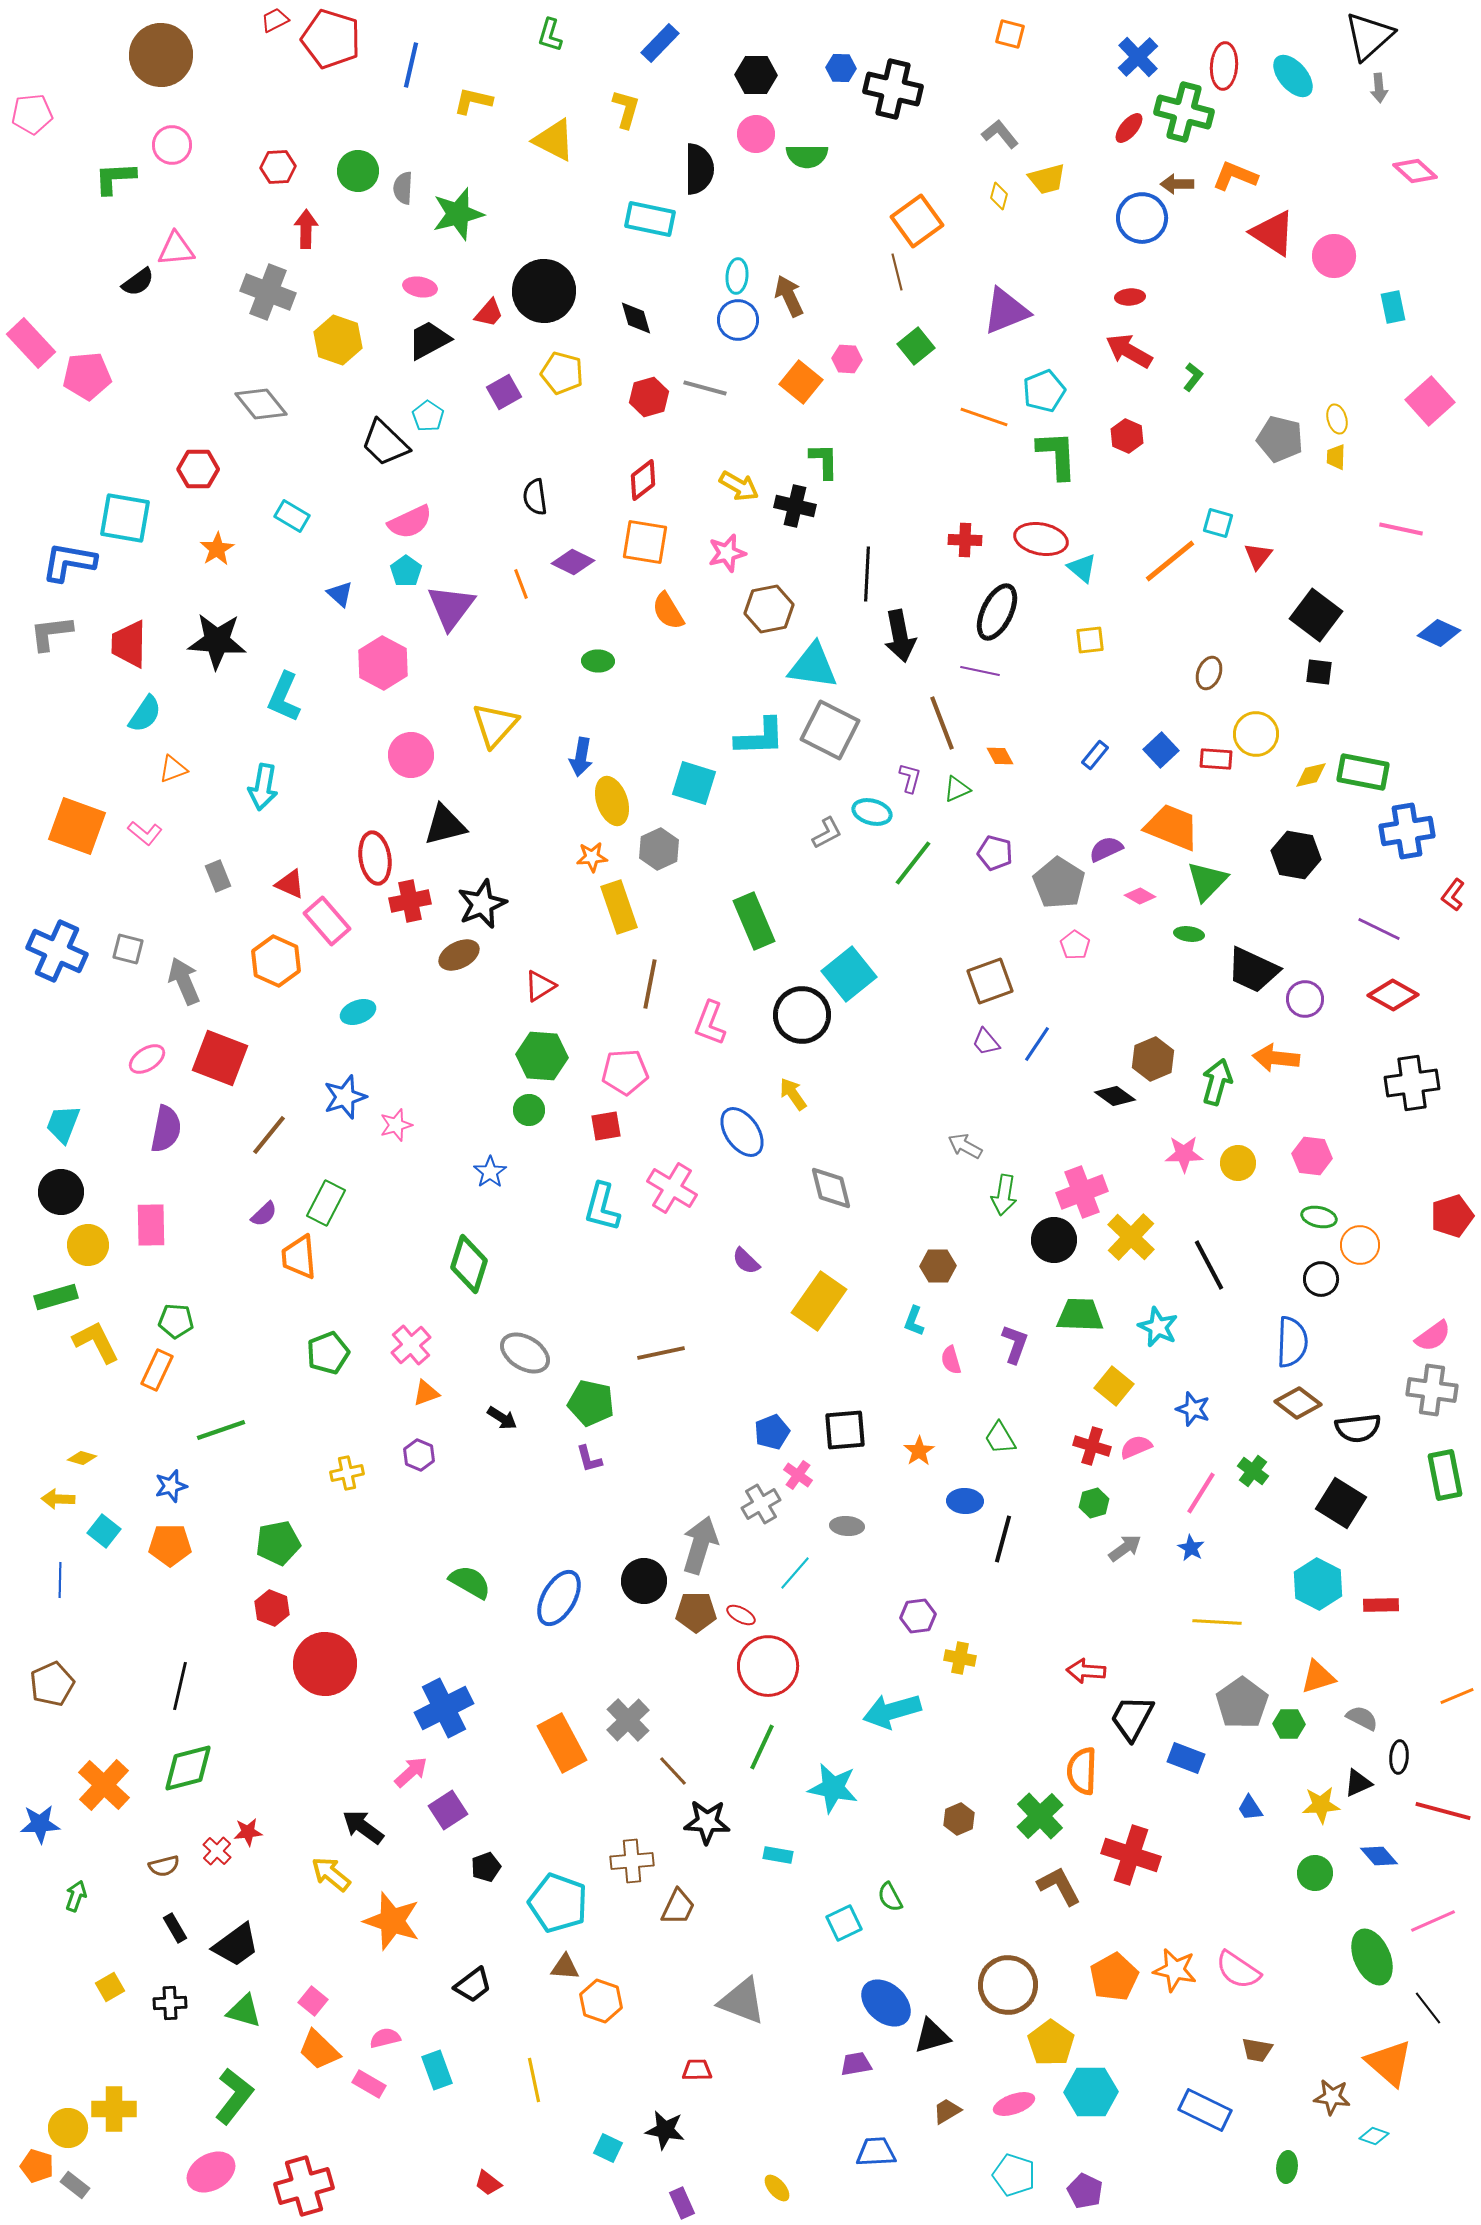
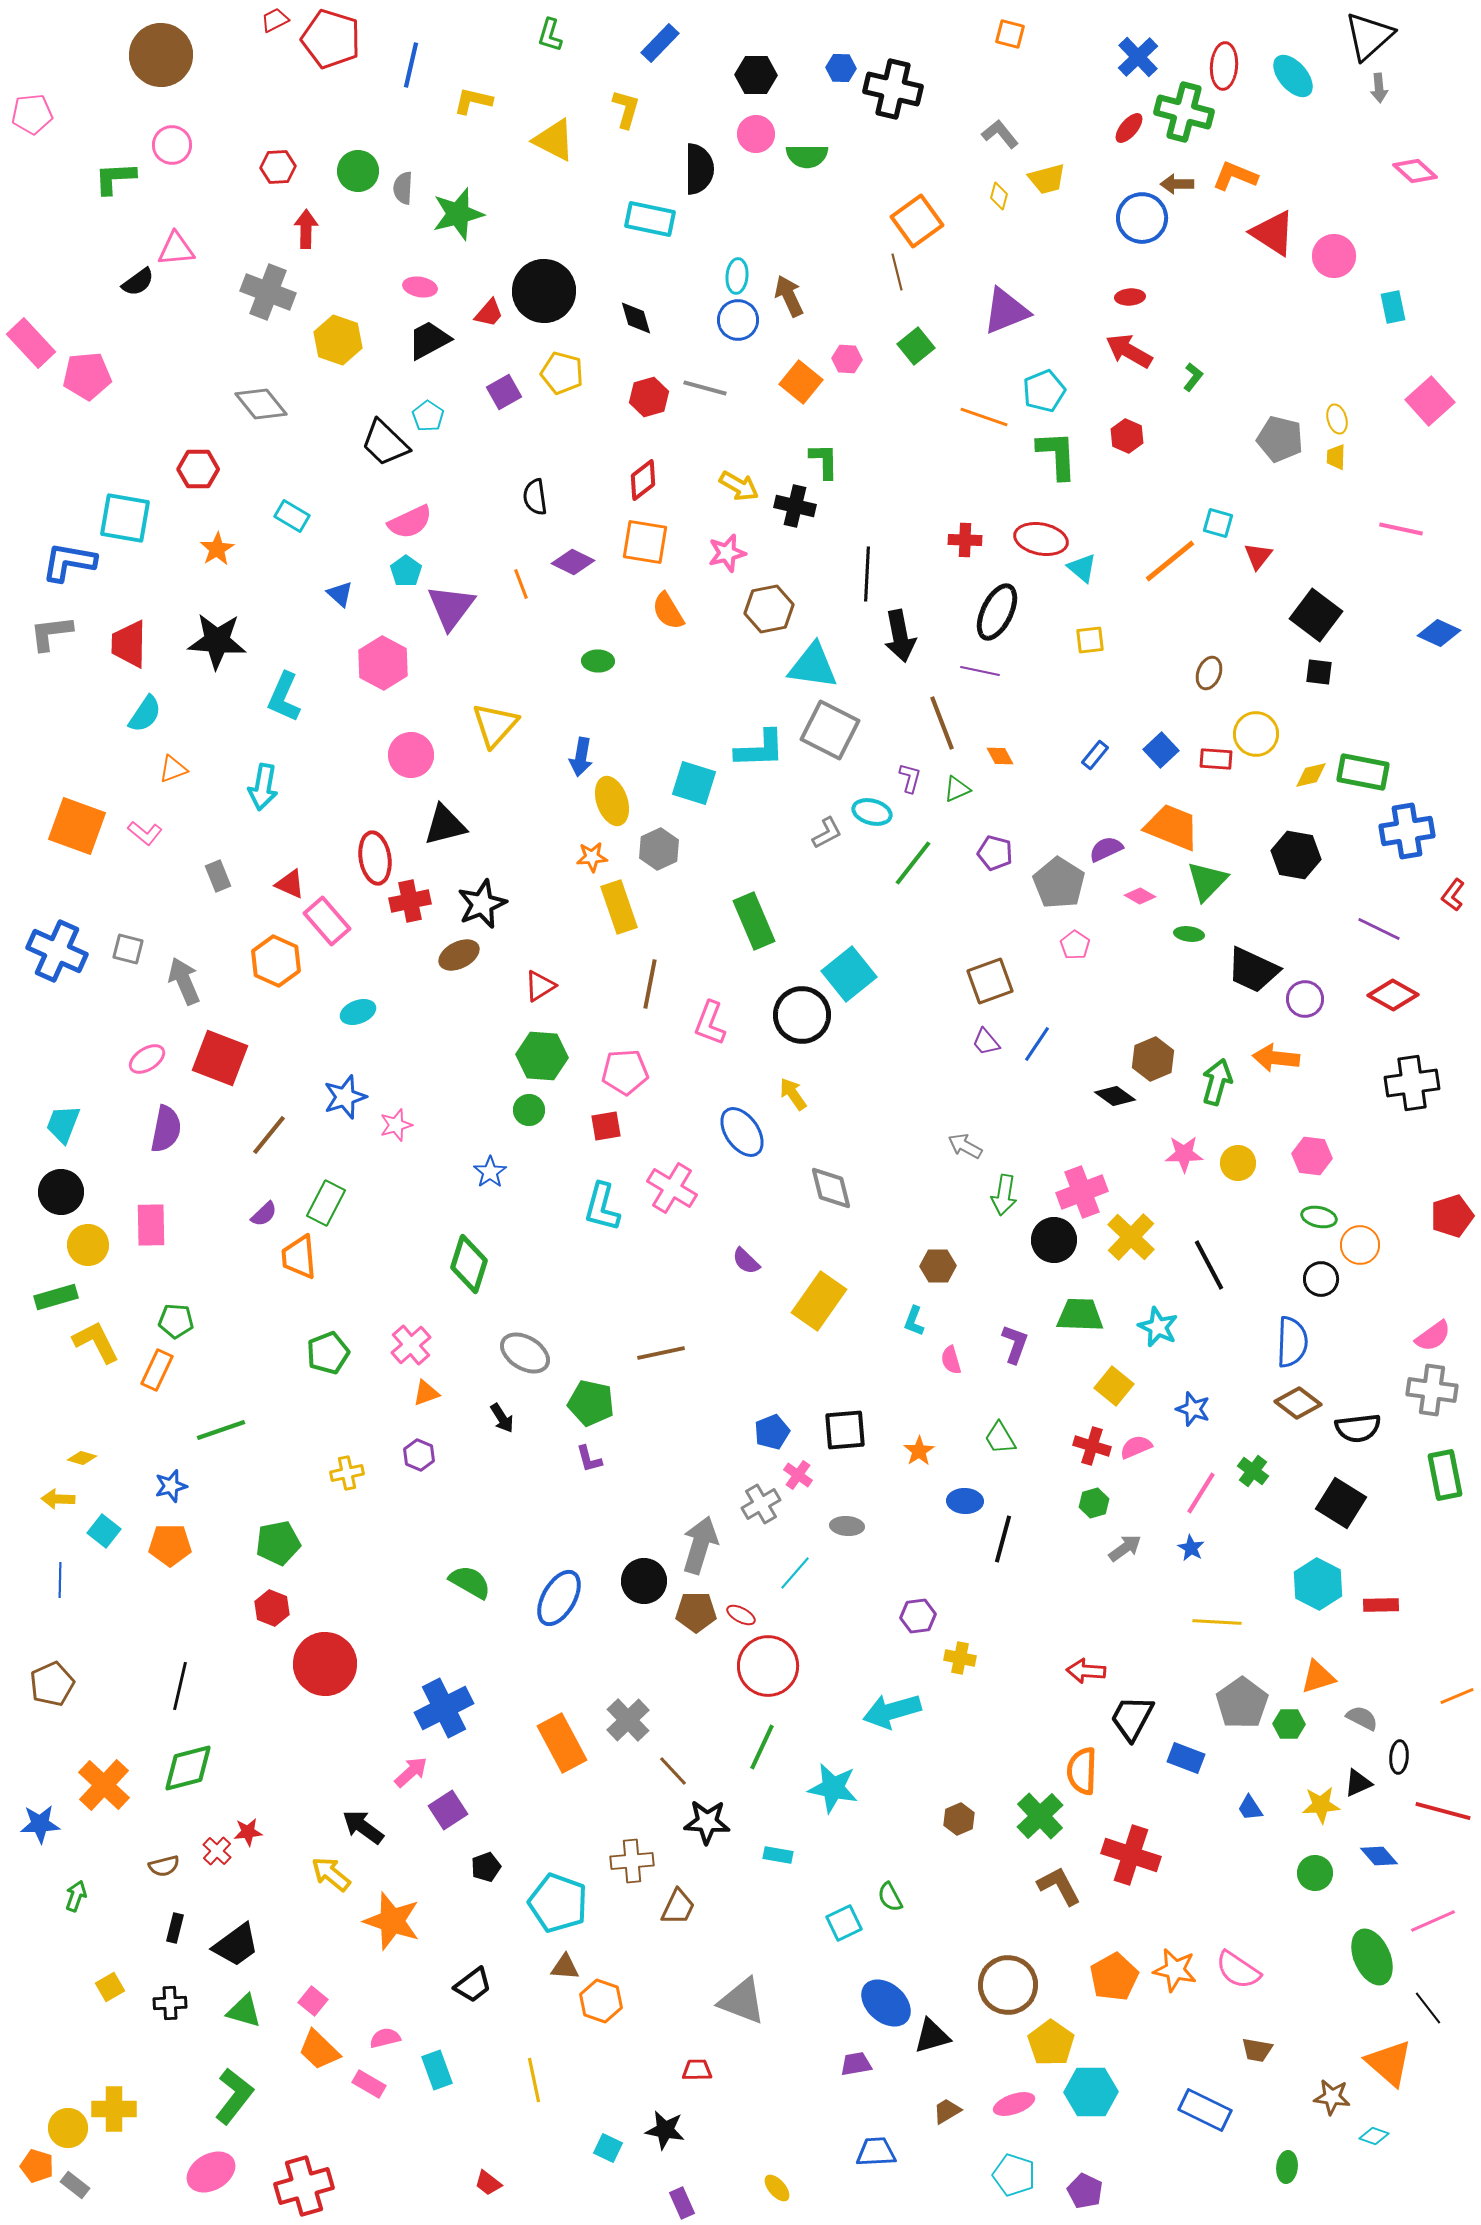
cyan L-shape at (760, 737): moved 12 px down
black arrow at (502, 1418): rotated 24 degrees clockwise
black rectangle at (175, 1928): rotated 44 degrees clockwise
